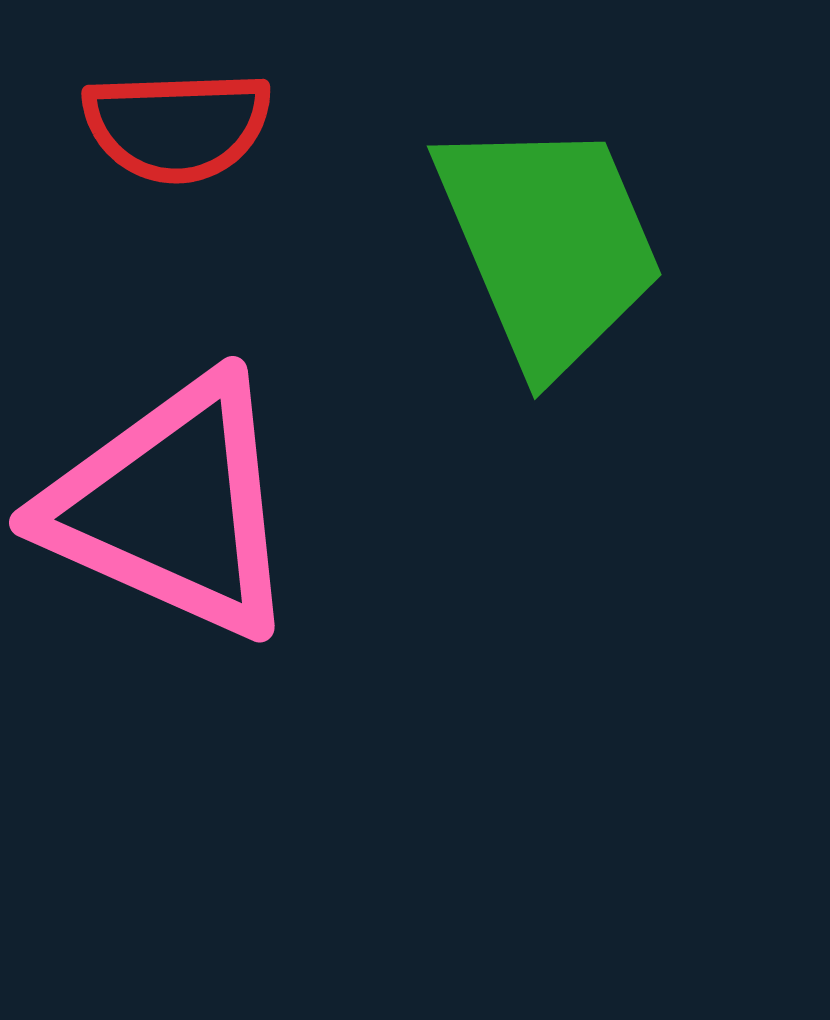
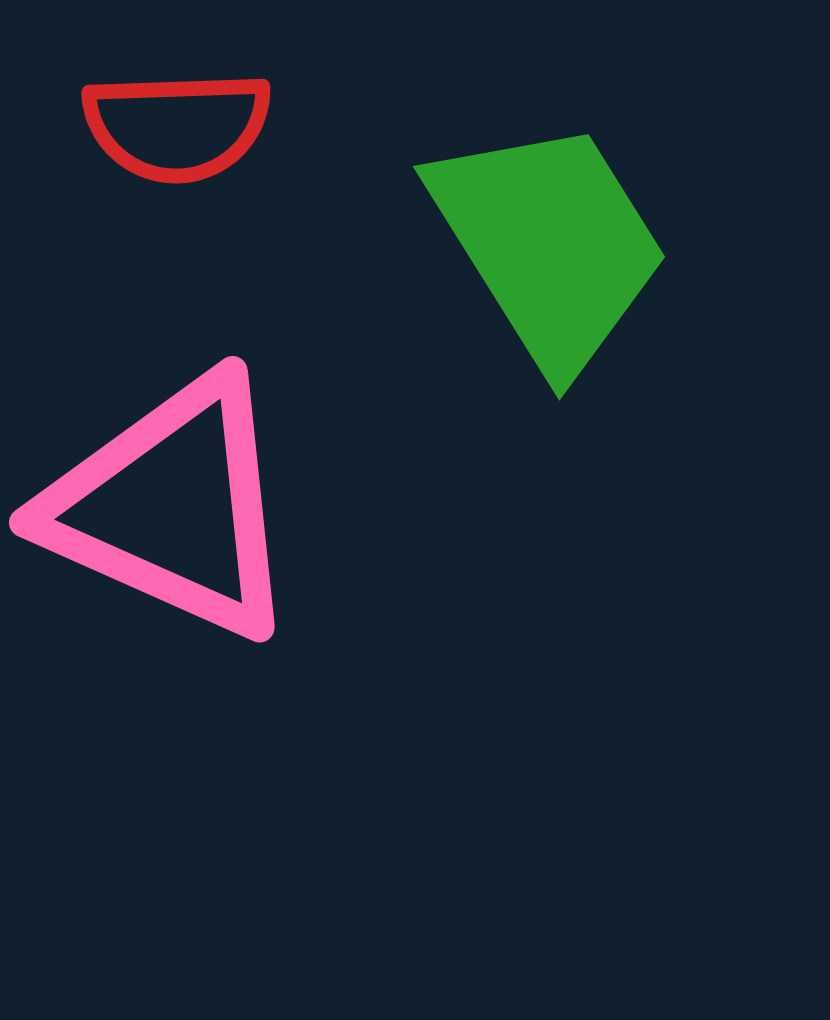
green trapezoid: rotated 9 degrees counterclockwise
